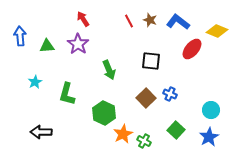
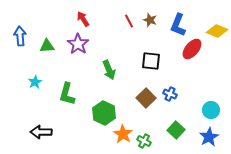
blue L-shape: moved 3 px down; rotated 105 degrees counterclockwise
orange star: rotated 12 degrees counterclockwise
